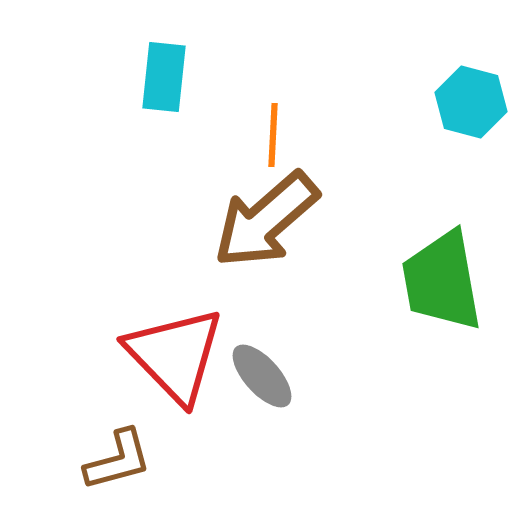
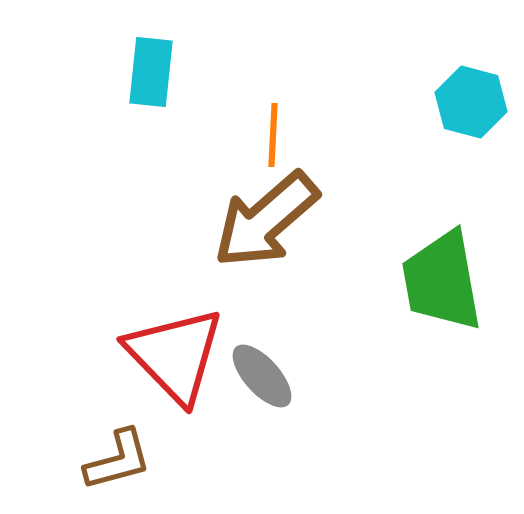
cyan rectangle: moved 13 px left, 5 px up
